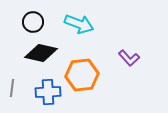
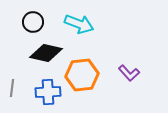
black diamond: moved 5 px right
purple L-shape: moved 15 px down
